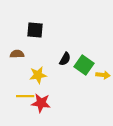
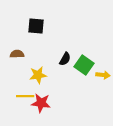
black square: moved 1 px right, 4 px up
